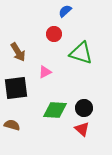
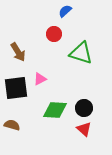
pink triangle: moved 5 px left, 7 px down
red triangle: moved 2 px right
